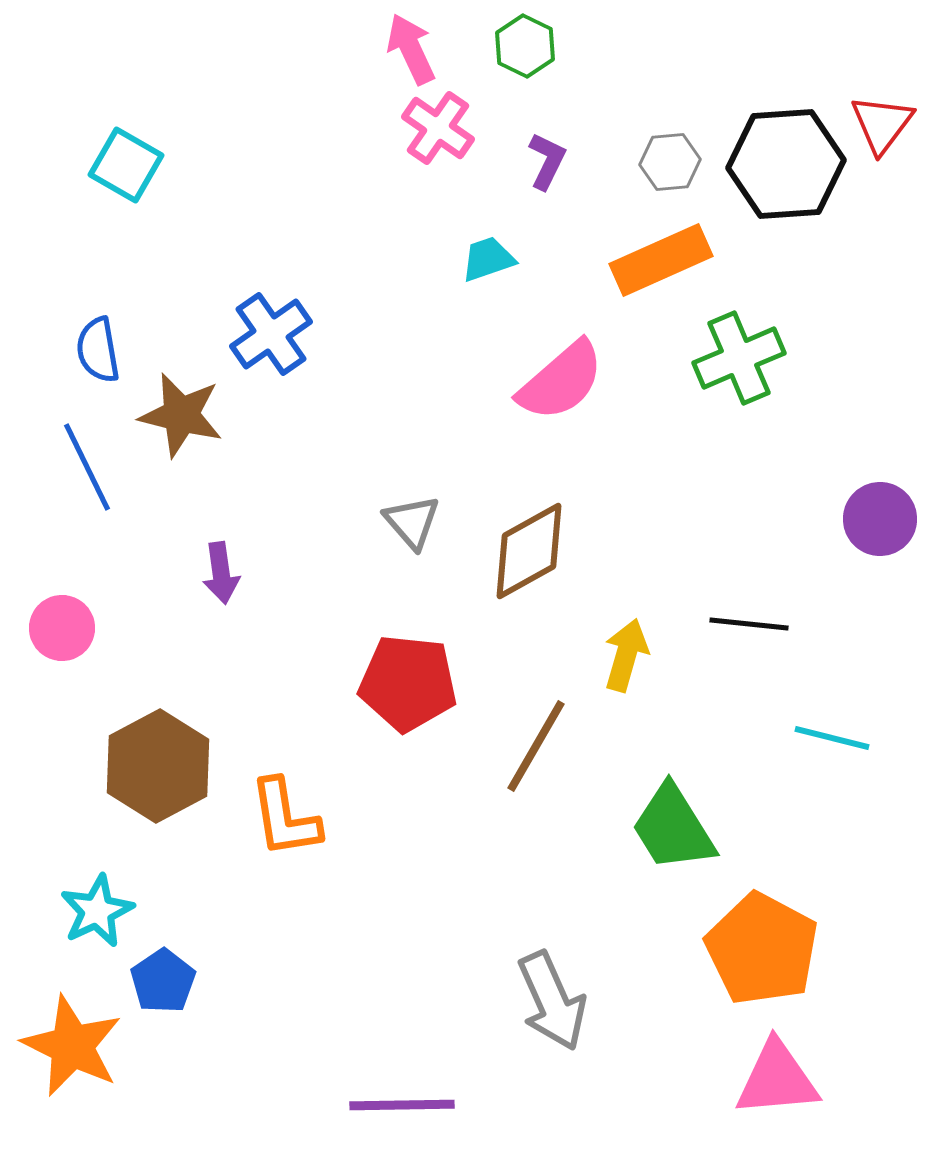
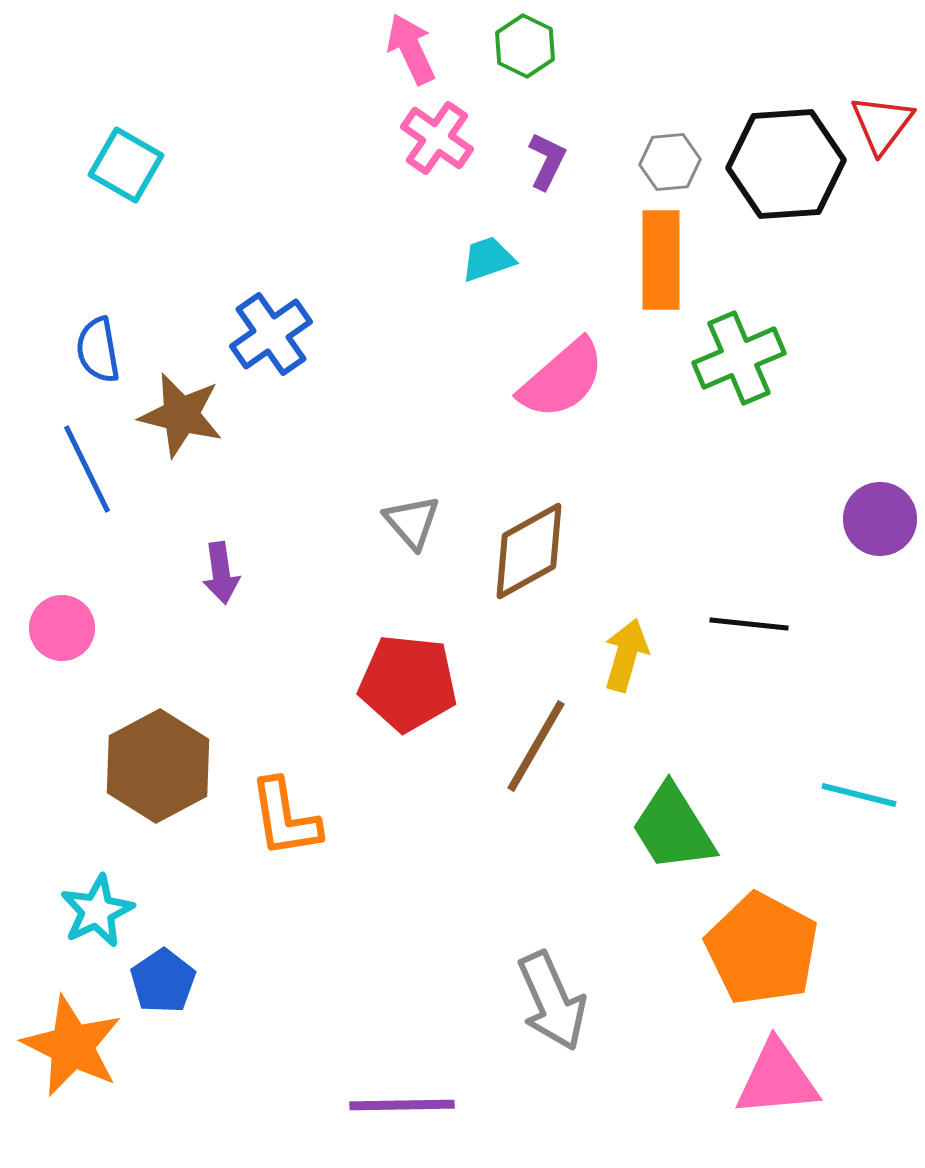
pink cross: moved 1 px left, 10 px down
orange rectangle: rotated 66 degrees counterclockwise
pink semicircle: moved 1 px right, 2 px up
blue line: moved 2 px down
cyan line: moved 27 px right, 57 px down
